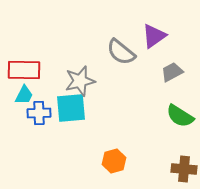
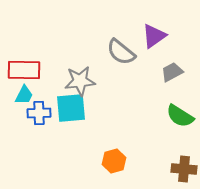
gray star: rotated 8 degrees clockwise
